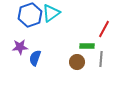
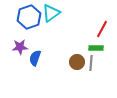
blue hexagon: moved 1 px left, 2 px down
red line: moved 2 px left
green rectangle: moved 9 px right, 2 px down
gray line: moved 10 px left, 4 px down
